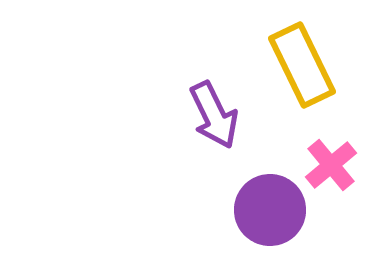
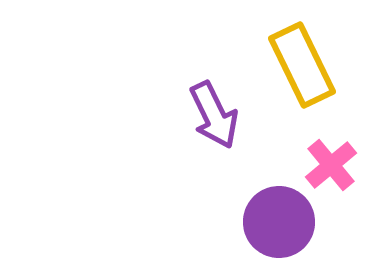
purple circle: moved 9 px right, 12 px down
